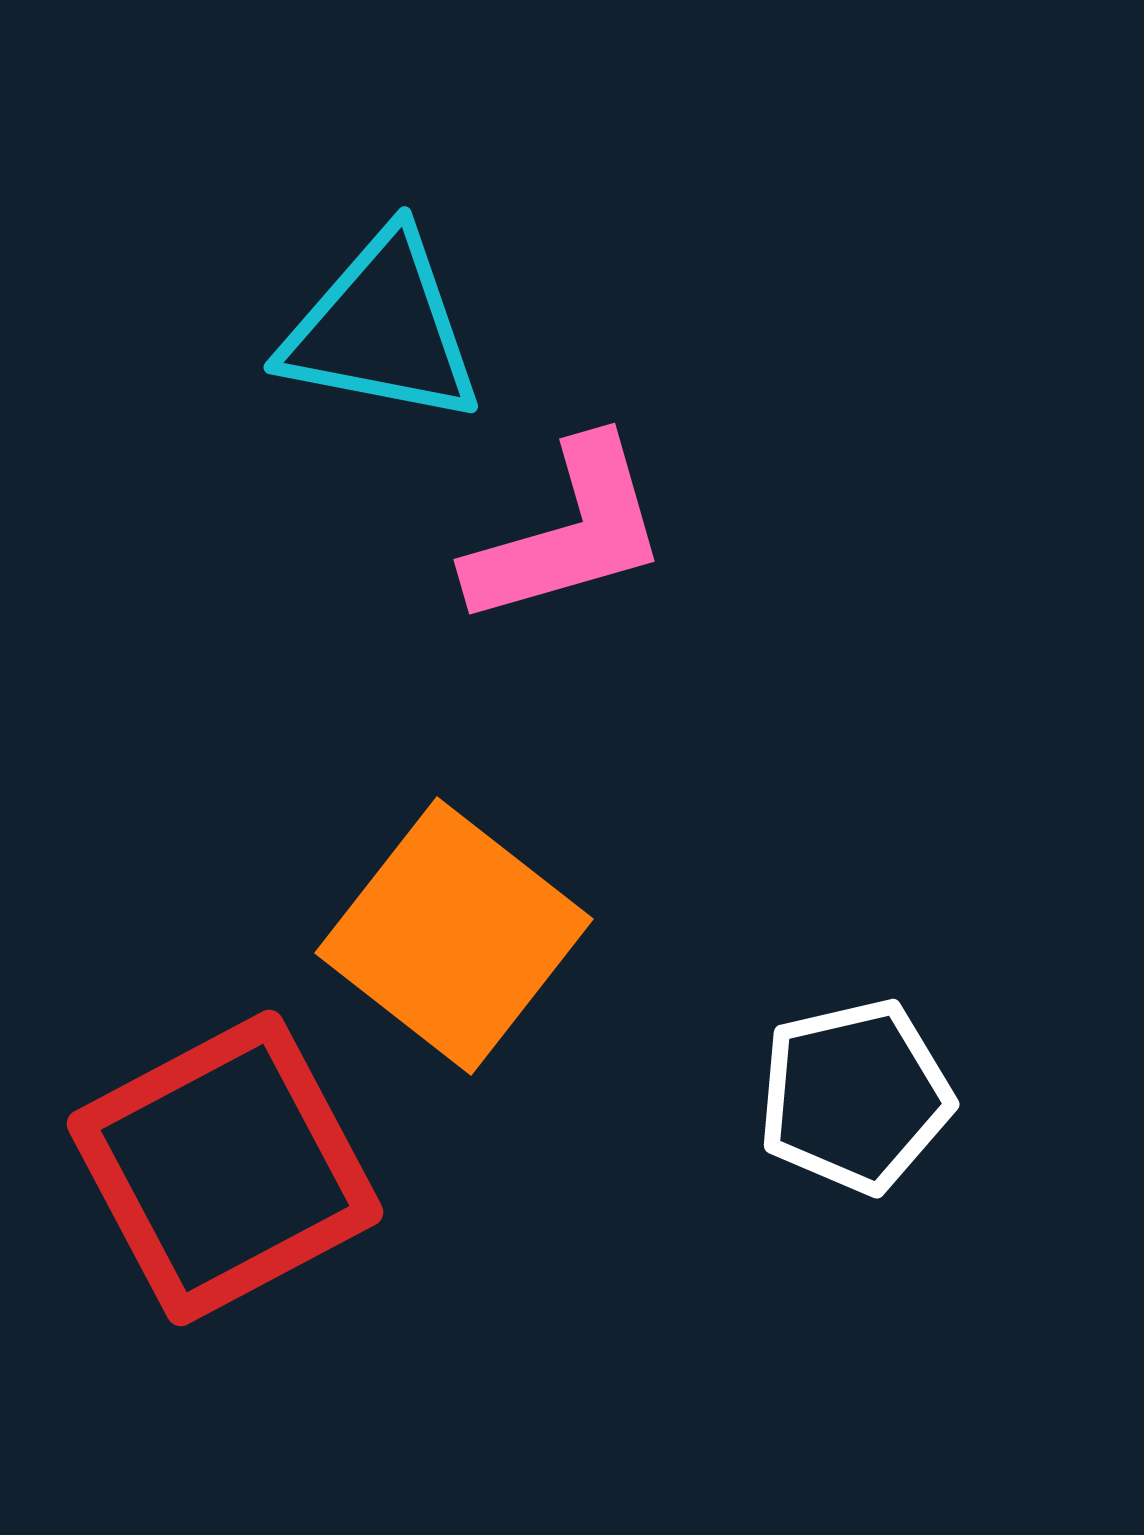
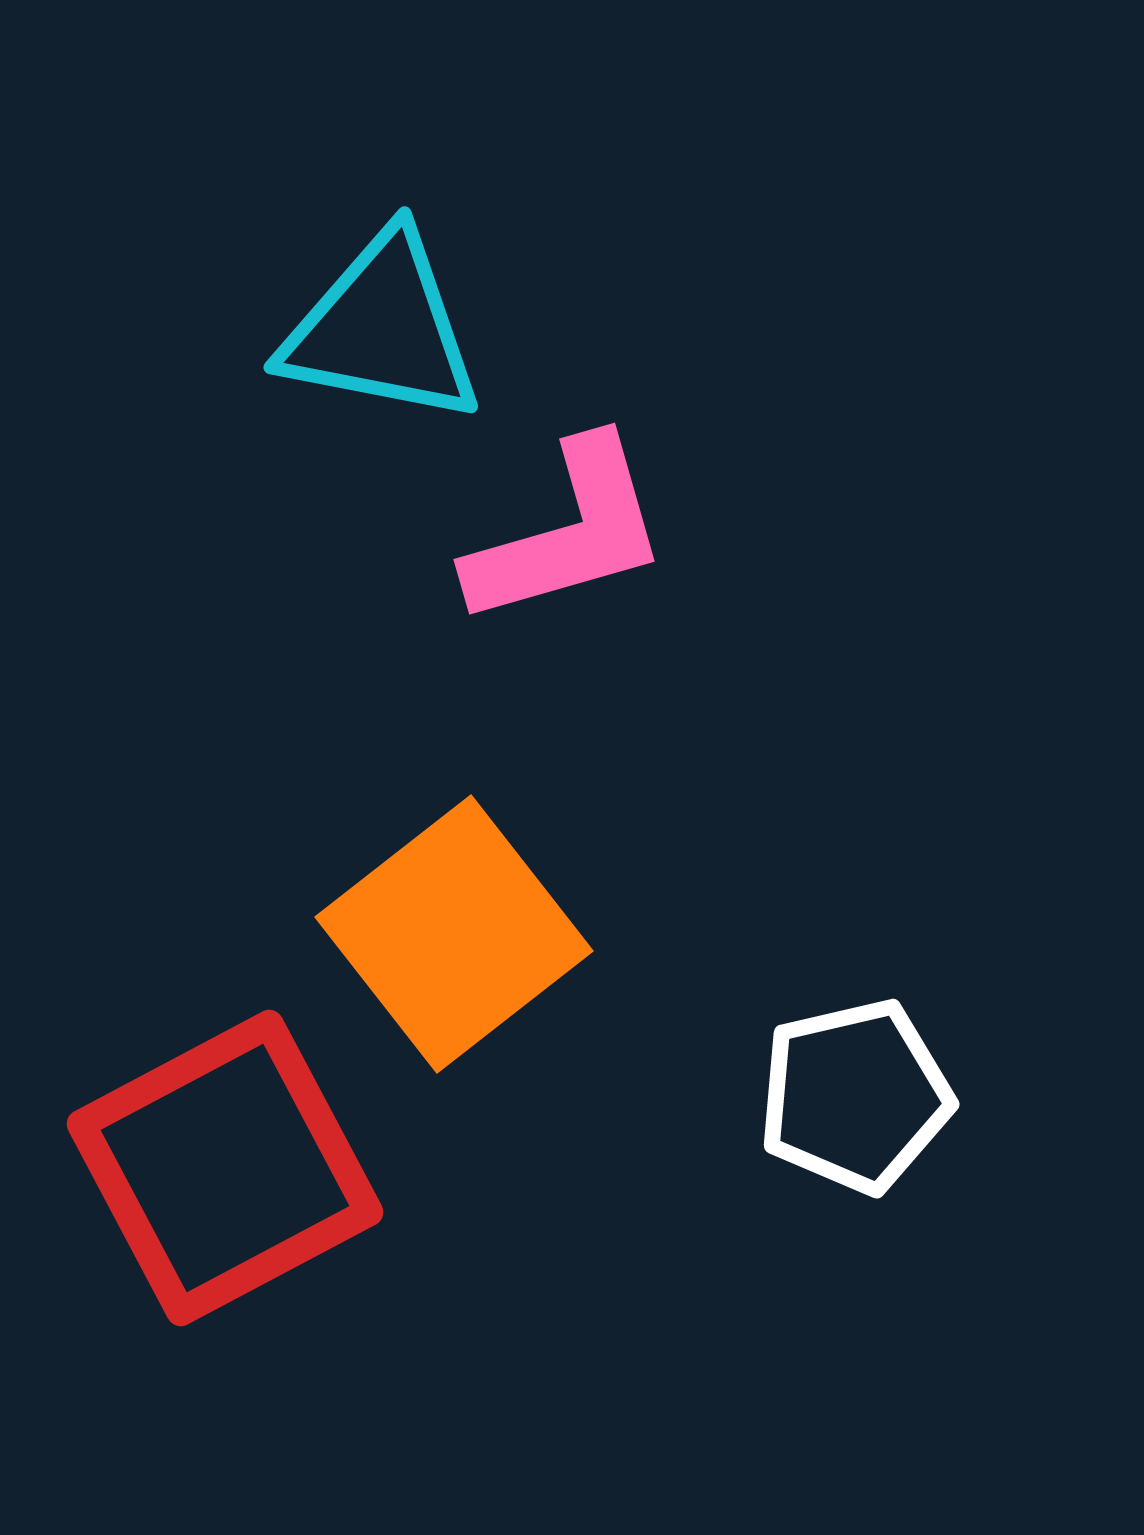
orange square: moved 2 px up; rotated 14 degrees clockwise
